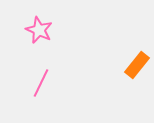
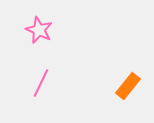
orange rectangle: moved 9 px left, 21 px down
